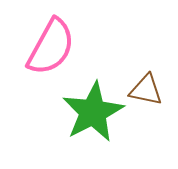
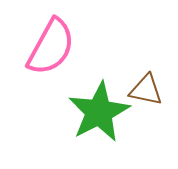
green star: moved 6 px right
